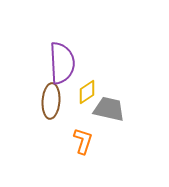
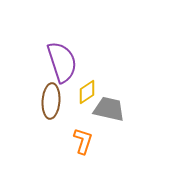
purple semicircle: moved 1 px up; rotated 15 degrees counterclockwise
